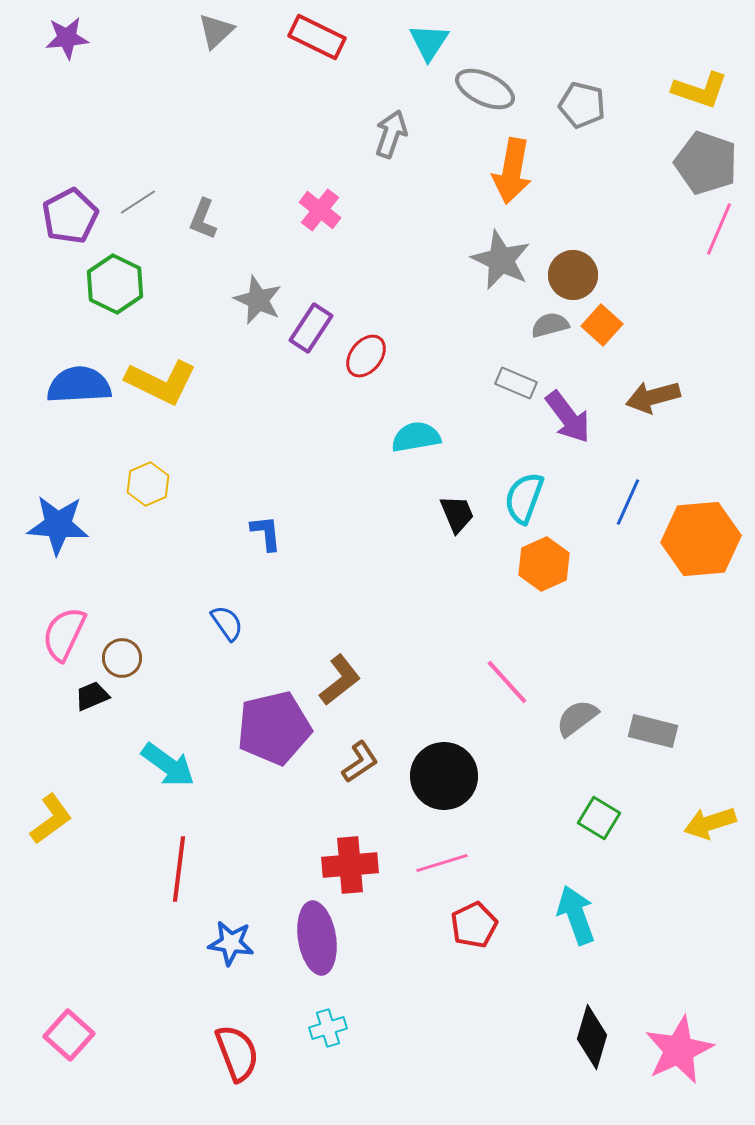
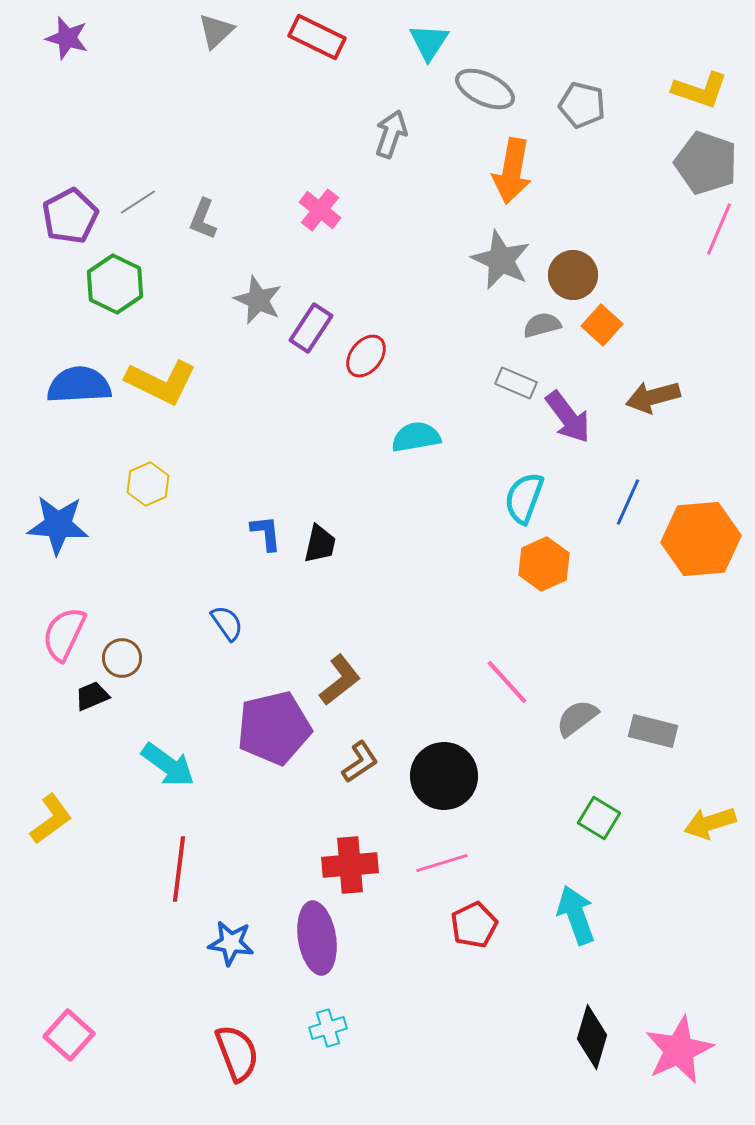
purple star at (67, 38): rotated 21 degrees clockwise
gray semicircle at (550, 325): moved 8 px left
black trapezoid at (457, 514): moved 137 px left, 30 px down; rotated 36 degrees clockwise
